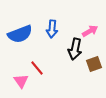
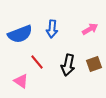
pink arrow: moved 2 px up
black arrow: moved 7 px left, 16 px down
red line: moved 6 px up
pink triangle: rotated 21 degrees counterclockwise
